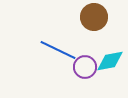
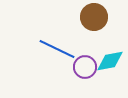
blue line: moved 1 px left, 1 px up
